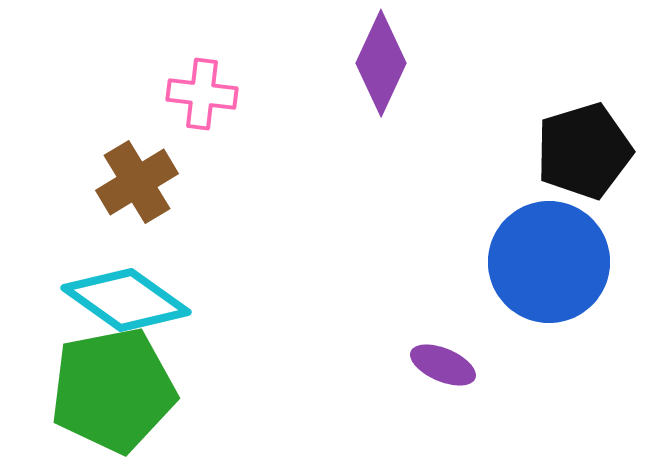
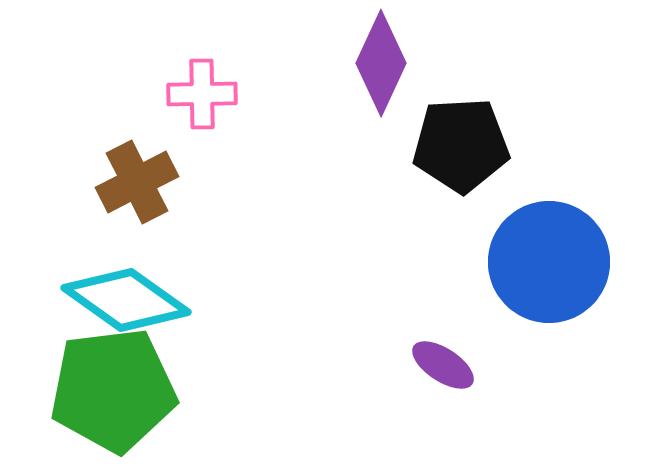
pink cross: rotated 8 degrees counterclockwise
black pentagon: moved 123 px left, 6 px up; rotated 14 degrees clockwise
brown cross: rotated 4 degrees clockwise
purple ellipse: rotated 10 degrees clockwise
green pentagon: rotated 4 degrees clockwise
